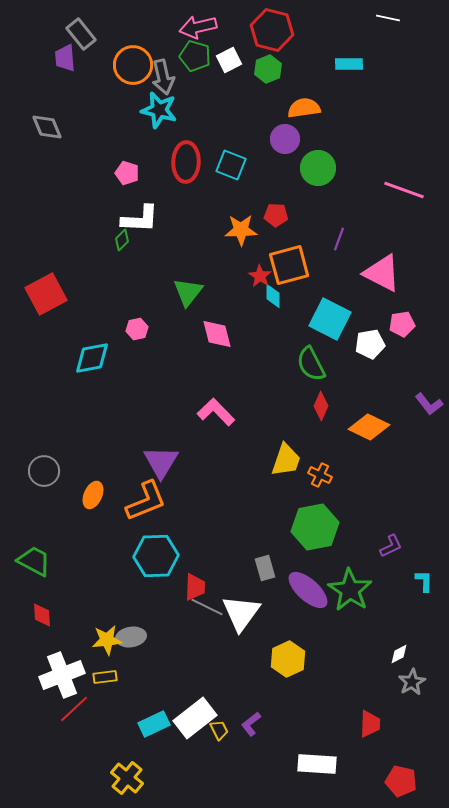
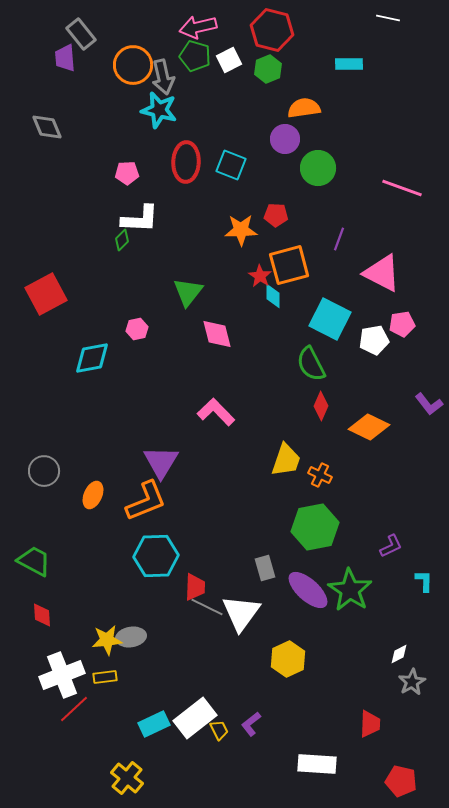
pink pentagon at (127, 173): rotated 20 degrees counterclockwise
pink line at (404, 190): moved 2 px left, 2 px up
white pentagon at (370, 344): moved 4 px right, 4 px up
